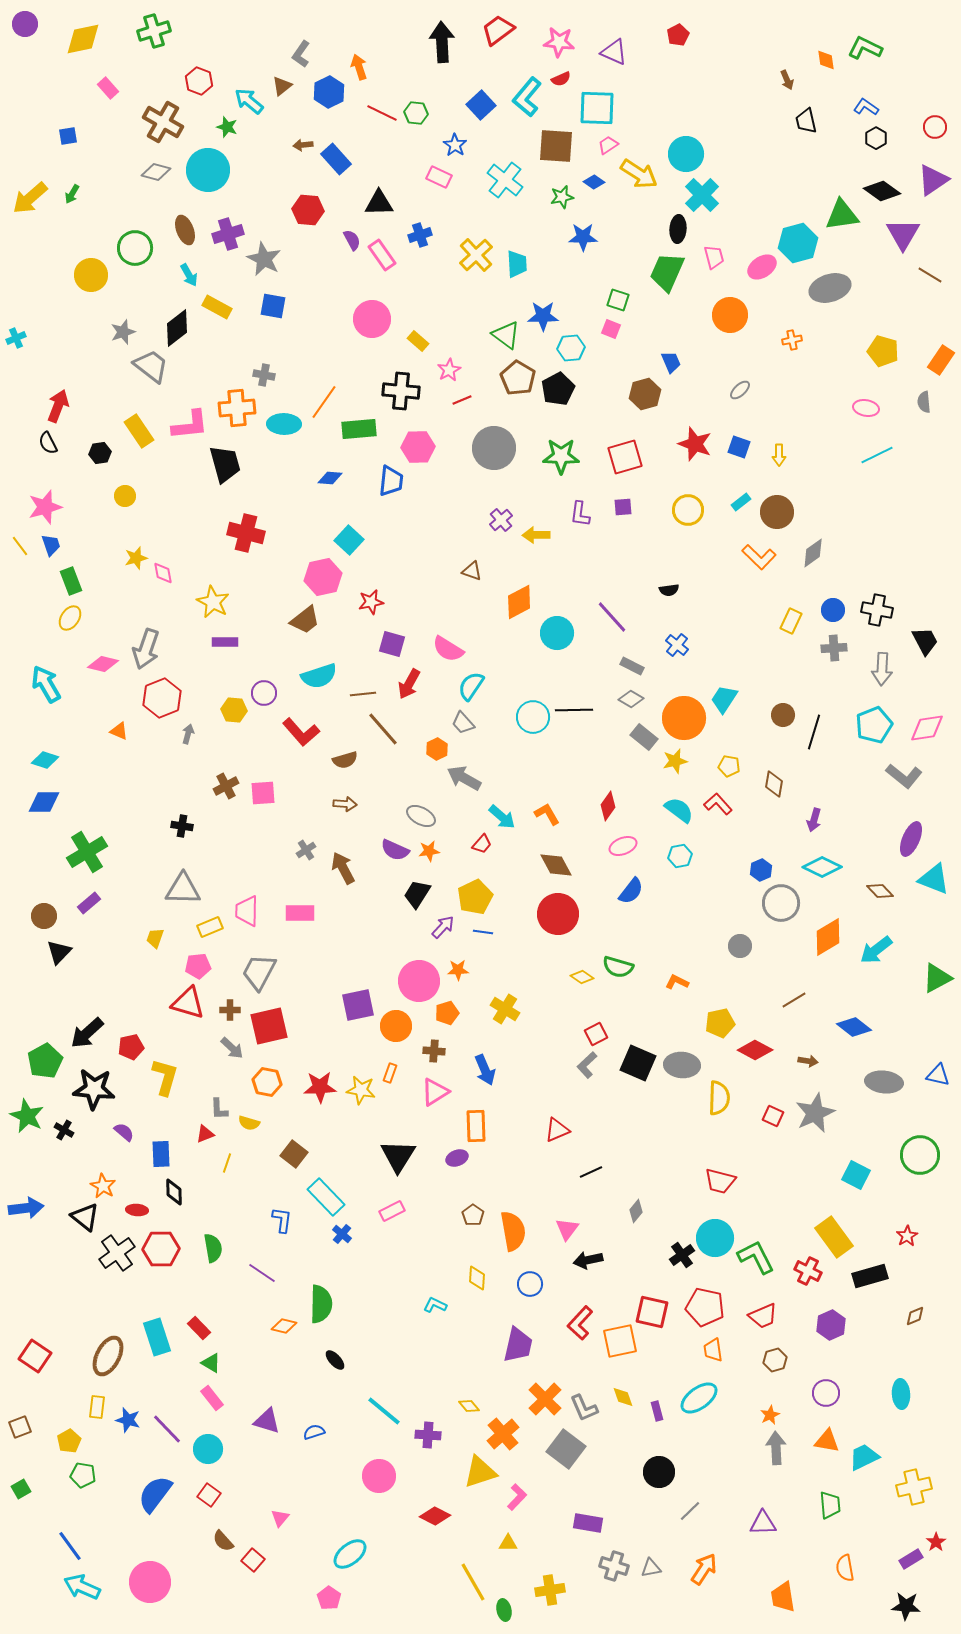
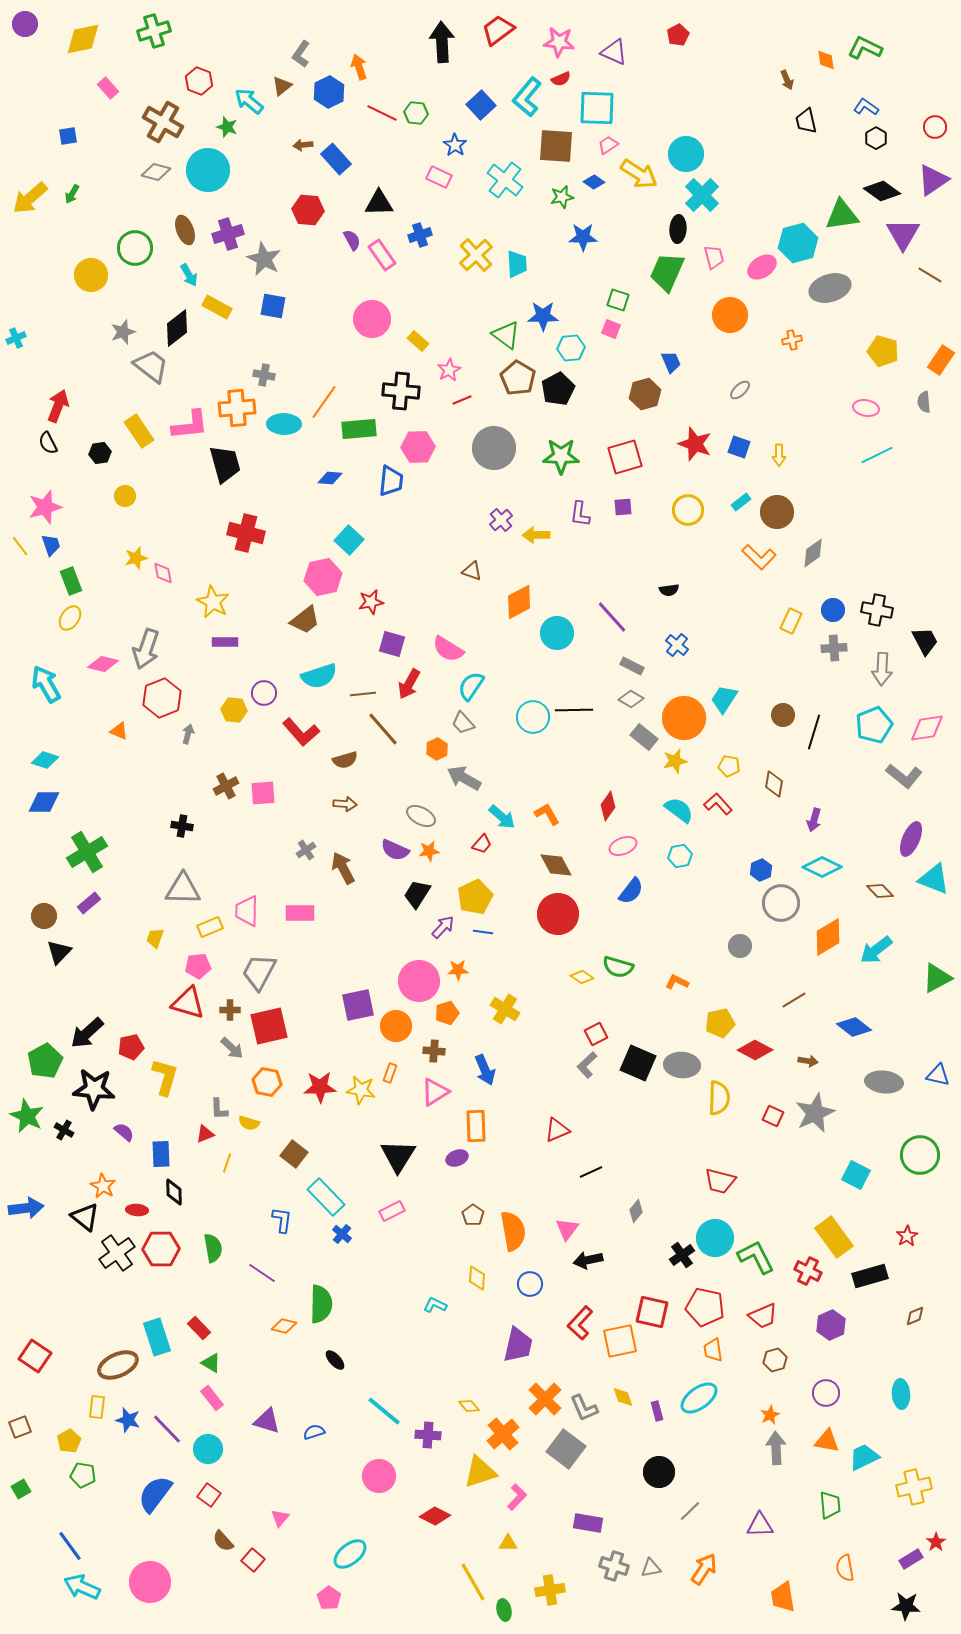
brown ellipse at (108, 1356): moved 10 px right, 9 px down; rotated 39 degrees clockwise
purple triangle at (763, 1523): moved 3 px left, 2 px down
